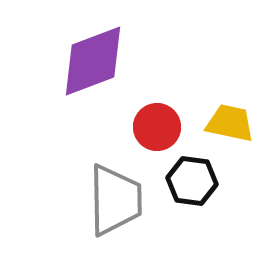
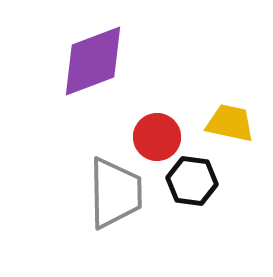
red circle: moved 10 px down
gray trapezoid: moved 7 px up
